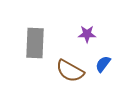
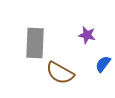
purple star: moved 1 px down; rotated 12 degrees clockwise
brown semicircle: moved 10 px left, 2 px down
